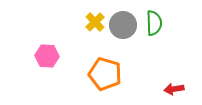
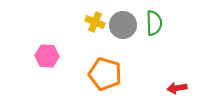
yellow cross: rotated 24 degrees counterclockwise
red arrow: moved 3 px right, 1 px up
